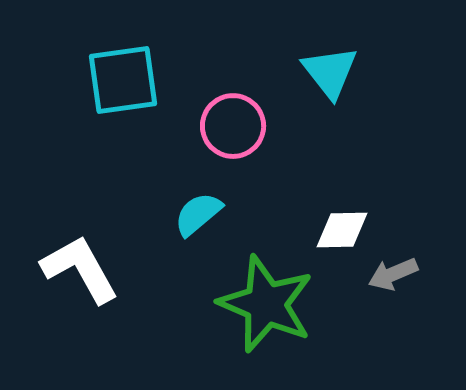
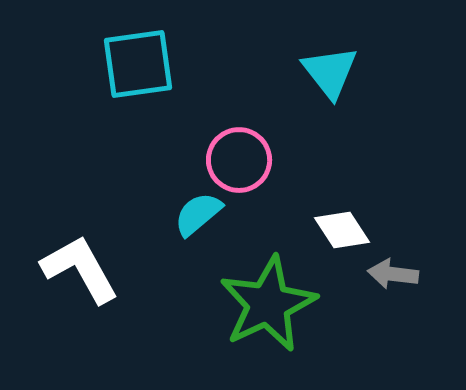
cyan square: moved 15 px right, 16 px up
pink circle: moved 6 px right, 34 px down
white diamond: rotated 58 degrees clockwise
gray arrow: rotated 30 degrees clockwise
green star: moved 2 px right; rotated 24 degrees clockwise
